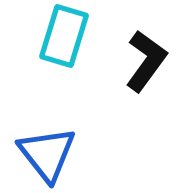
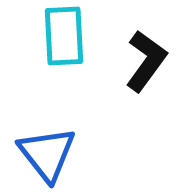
cyan rectangle: rotated 20 degrees counterclockwise
